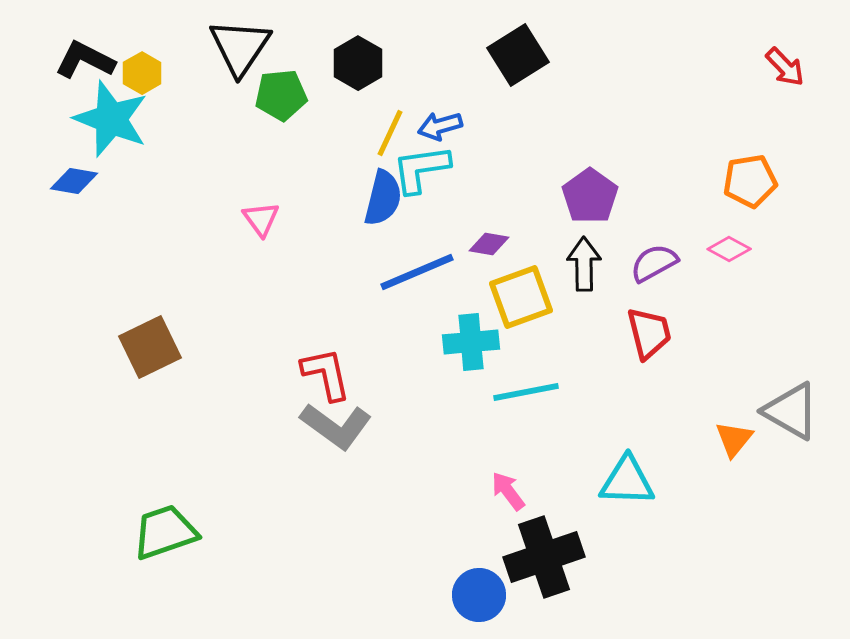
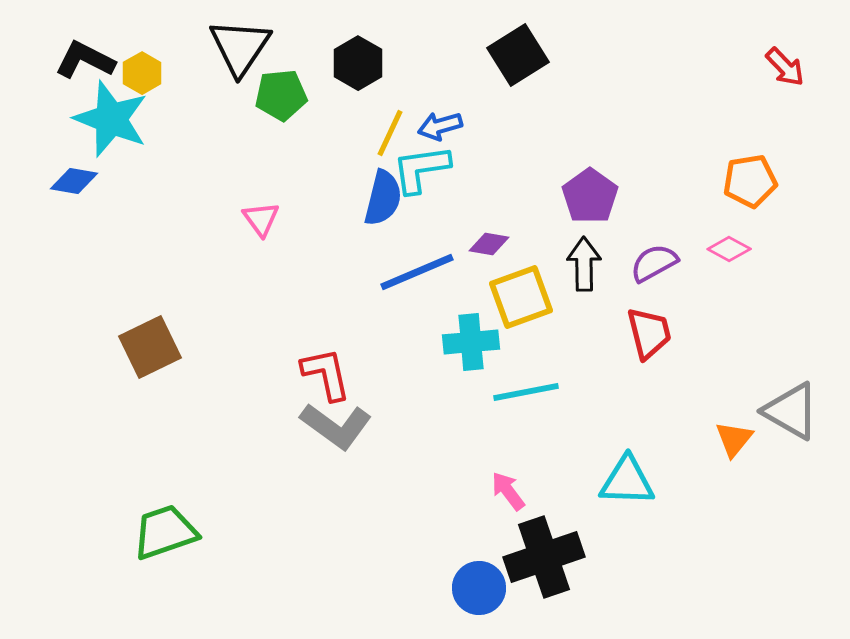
blue circle: moved 7 px up
